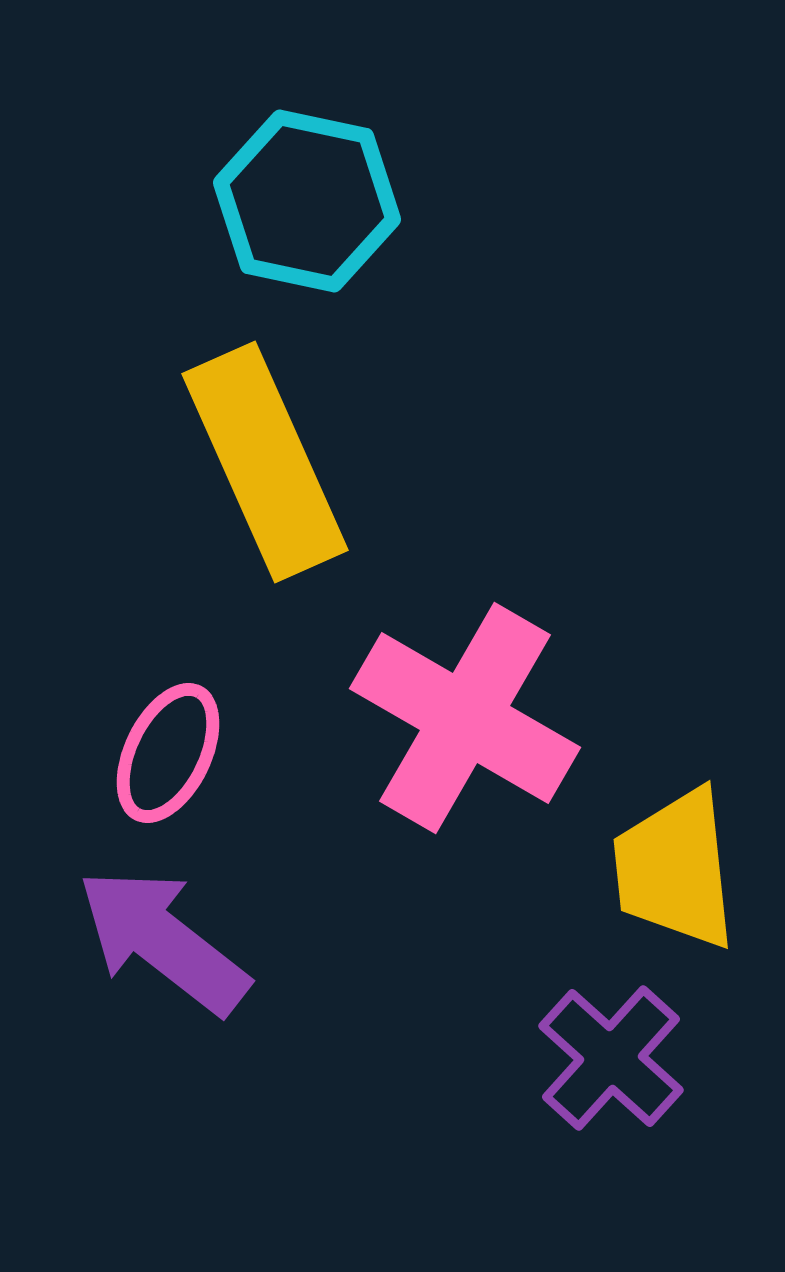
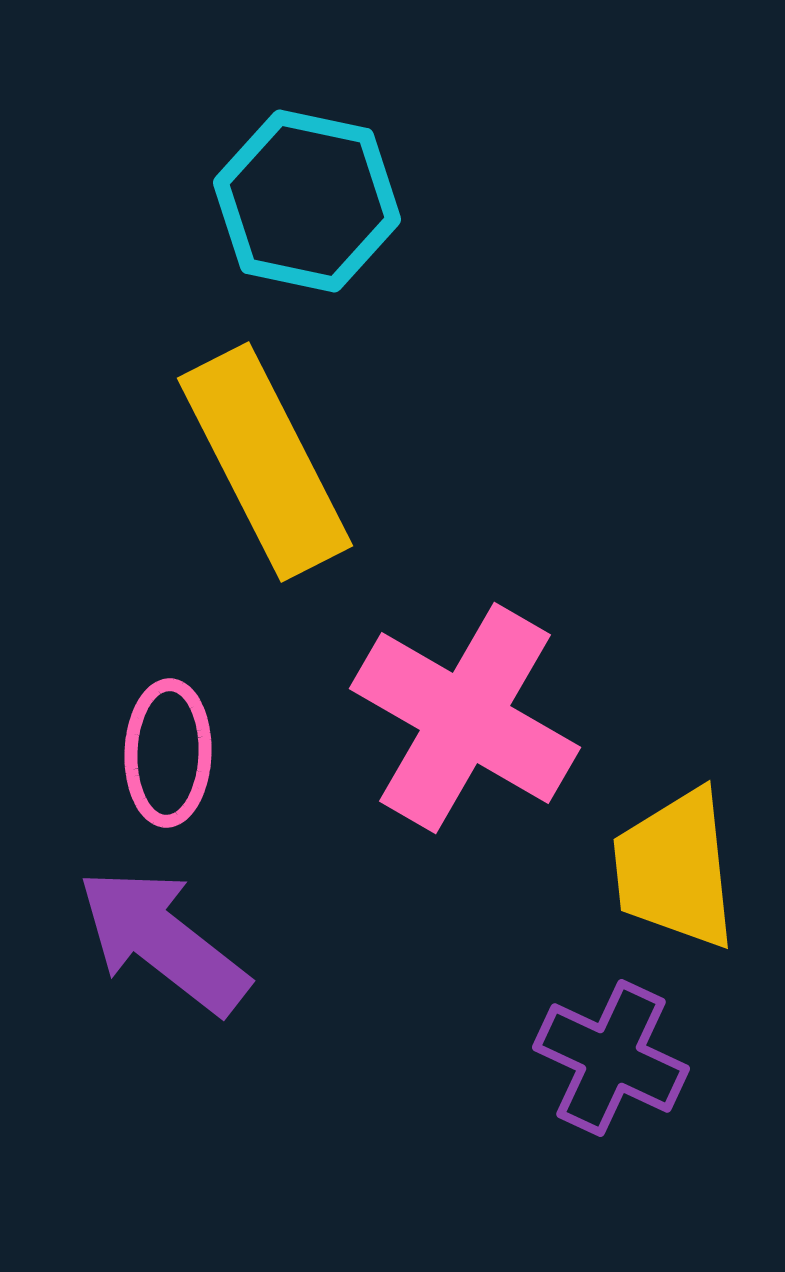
yellow rectangle: rotated 3 degrees counterclockwise
pink ellipse: rotated 24 degrees counterclockwise
purple cross: rotated 17 degrees counterclockwise
